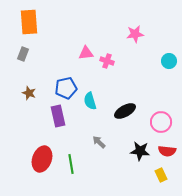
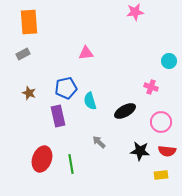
pink star: moved 22 px up
gray rectangle: rotated 40 degrees clockwise
pink cross: moved 44 px right, 26 px down
yellow rectangle: rotated 72 degrees counterclockwise
